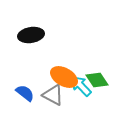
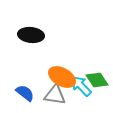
black ellipse: rotated 15 degrees clockwise
orange ellipse: moved 2 px left
gray triangle: moved 2 px right; rotated 20 degrees counterclockwise
